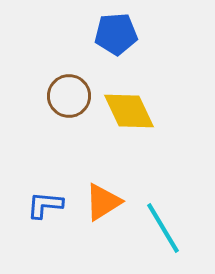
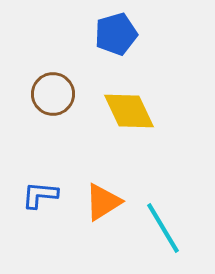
blue pentagon: rotated 12 degrees counterclockwise
brown circle: moved 16 px left, 2 px up
blue L-shape: moved 5 px left, 10 px up
